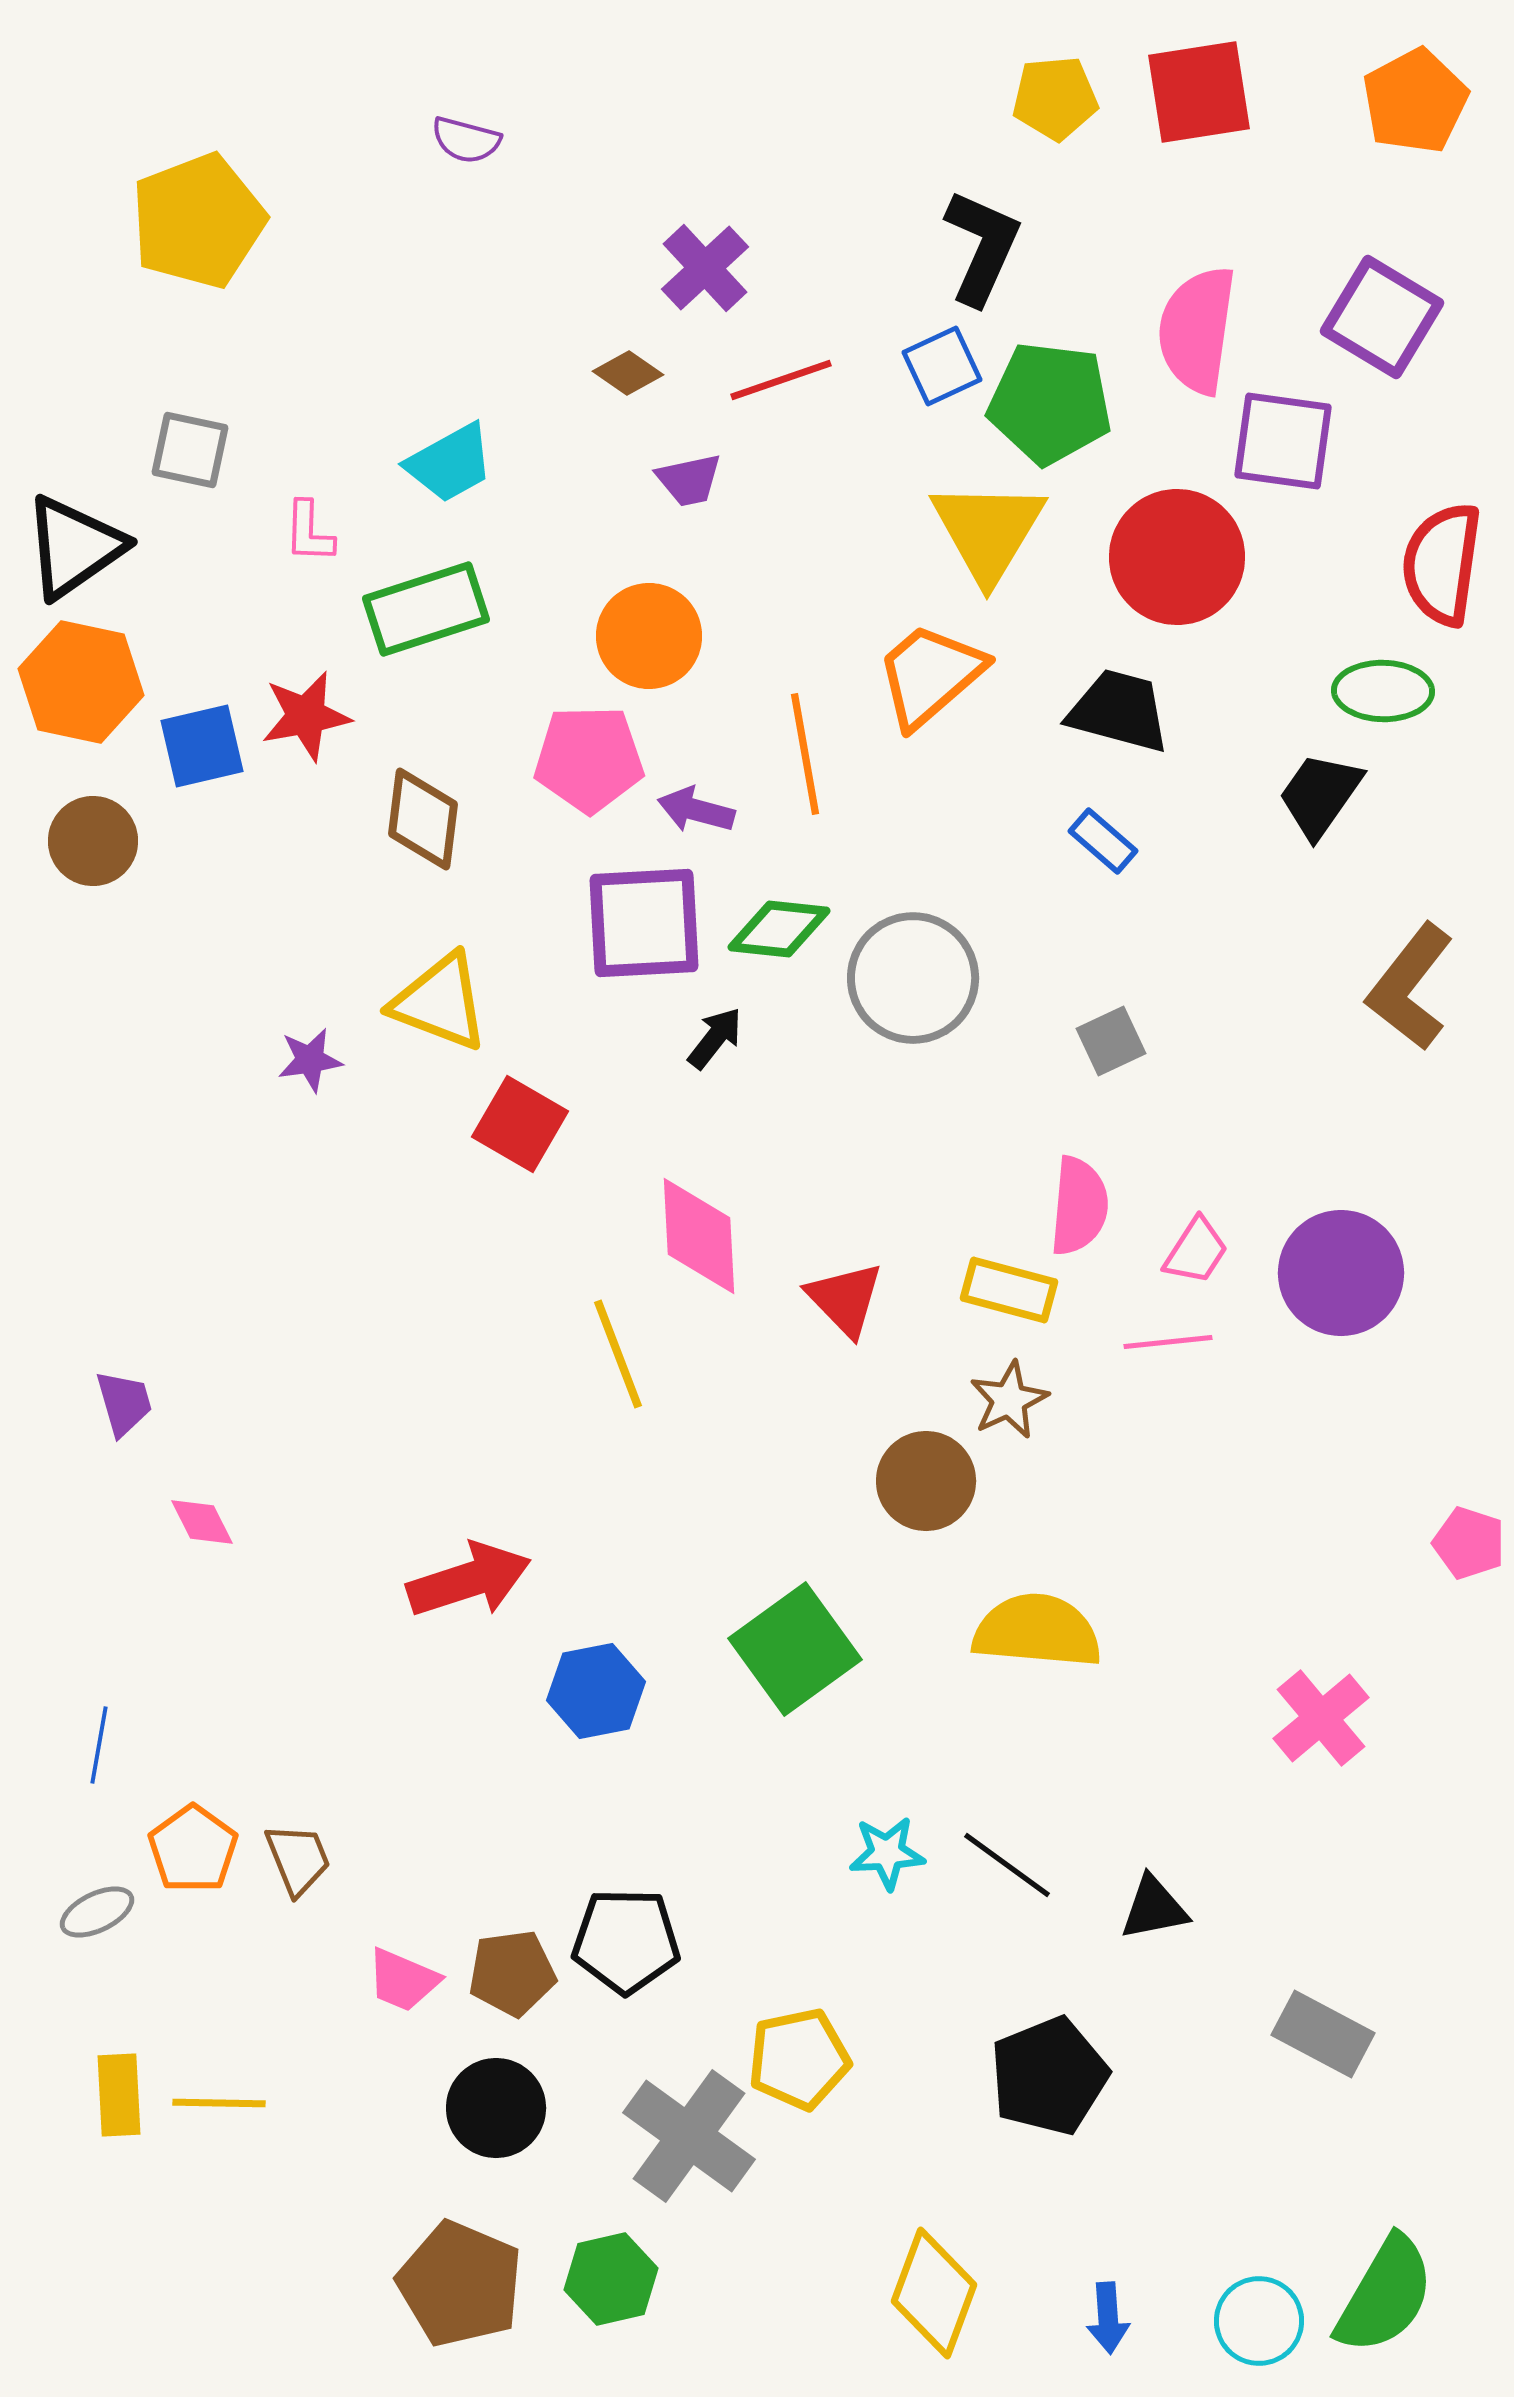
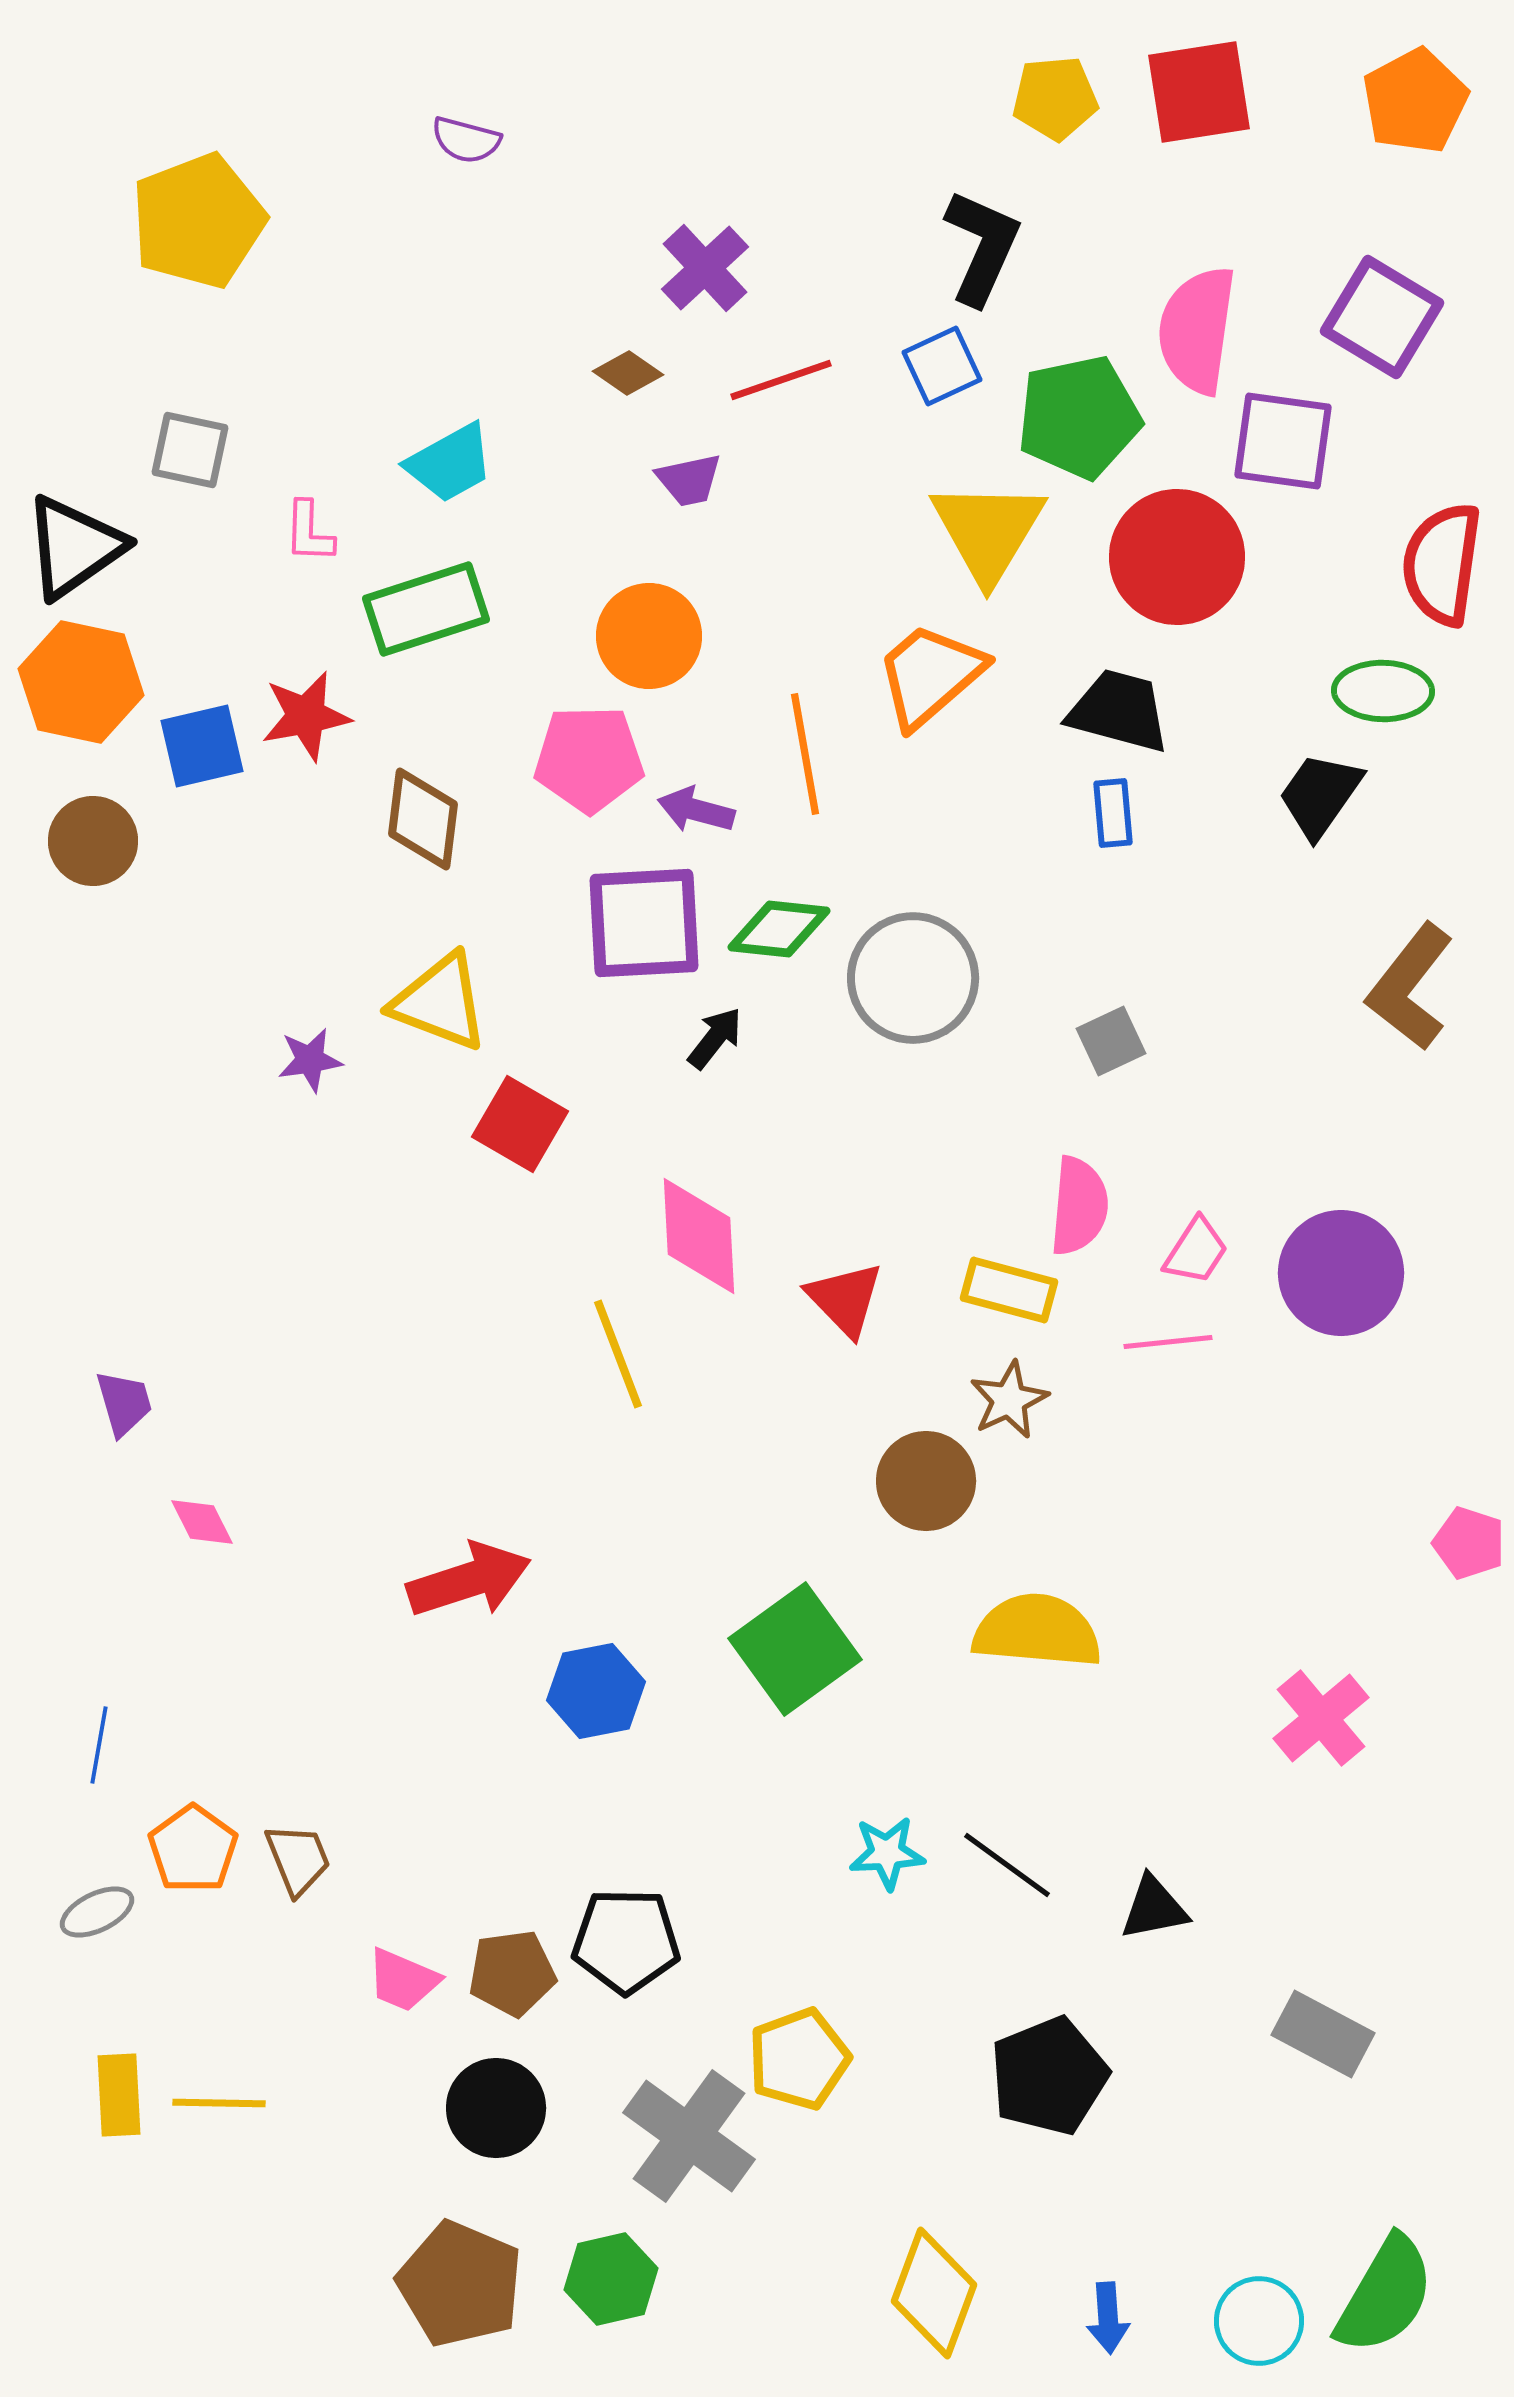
green pentagon at (1050, 403): moved 29 px right, 14 px down; rotated 19 degrees counterclockwise
blue rectangle at (1103, 841): moved 10 px right, 28 px up; rotated 44 degrees clockwise
yellow pentagon at (799, 2059): rotated 8 degrees counterclockwise
